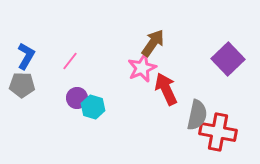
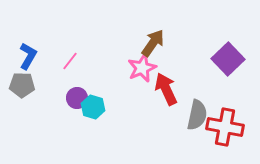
blue L-shape: moved 2 px right
red cross: moved 7 px right, 5 px up
